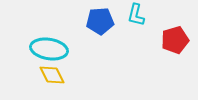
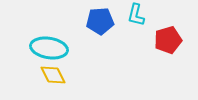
red pentagon: moved 7 px left
cyan ellipse: moved 1 px up
yellow diamond: moved 1 px right
